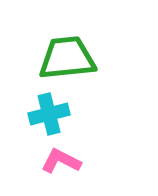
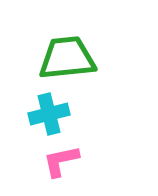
pink L-shape: rotated 39 degrees counterclockwise
